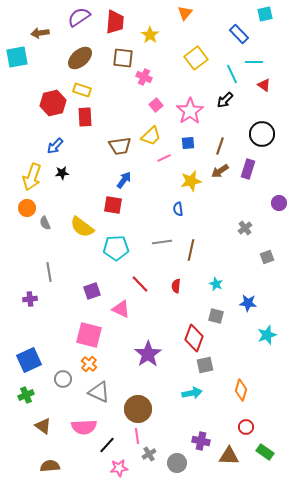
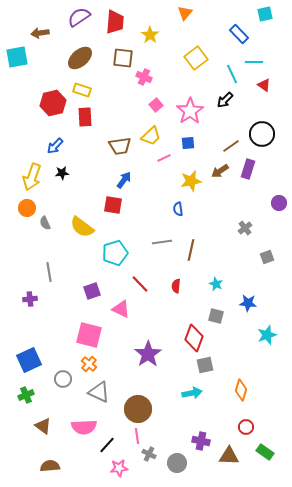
brown line at (220, 146): moved 11 px right; rotated 36 degrees clockwise
cyan pentagon at (116, 248): moved 1 px left, 5 px down; rotated 15 degrees counterclockwise
gray cross at (149, 454): rotated 32 degrees counterclockwise
